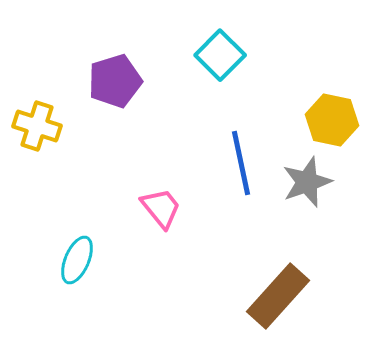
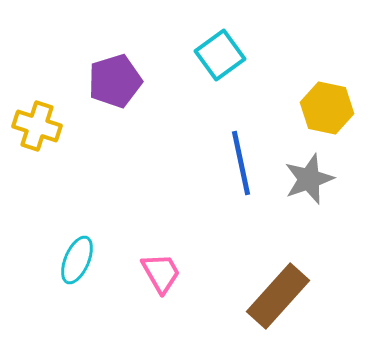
cyan square: rotated 9 degrees clockwise
yellow hexagon: moved 5 px left, 12 px up
gray star: moved 2 px right, 3 px up
pink trapezoid: moved 65 px down; rotated 9 degrees clockwise
